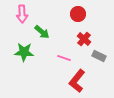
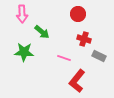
red cross: rotated 24 degrees counterclockwise
